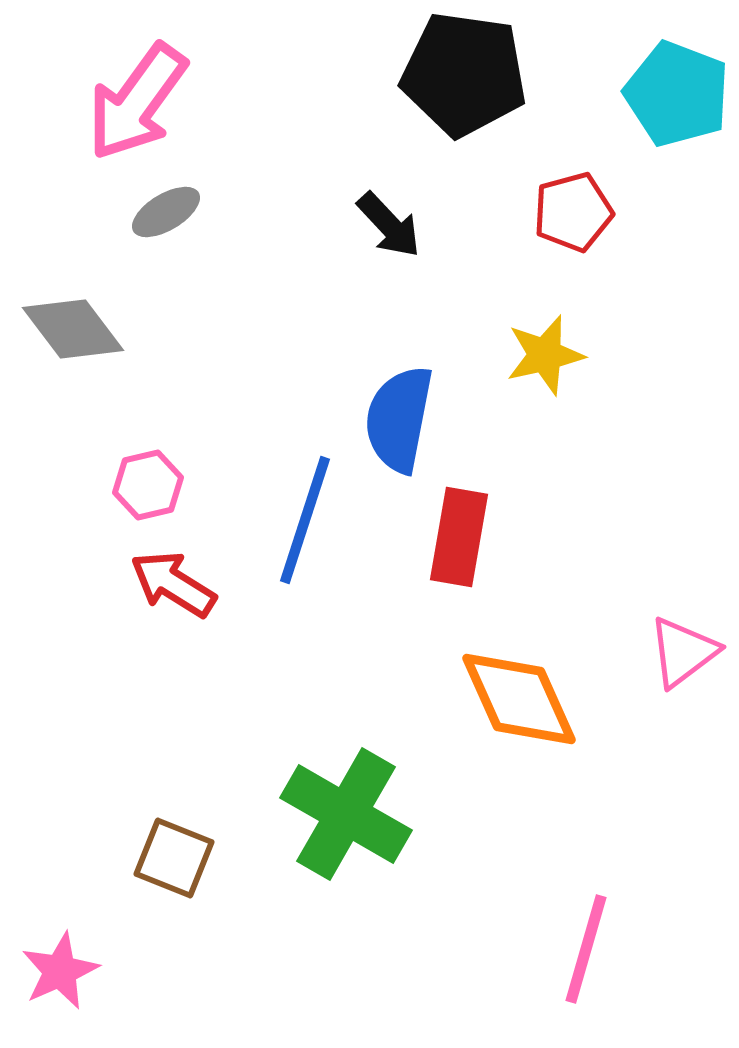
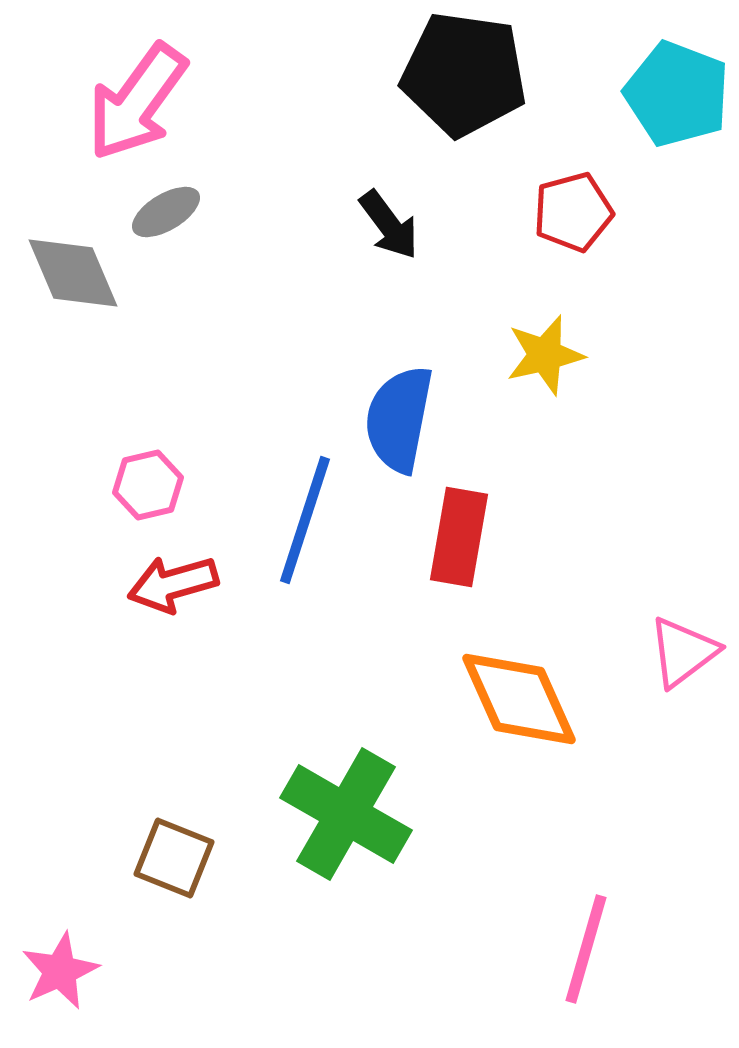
black arrow: rotated 6 degrees clockwise
gray diamond: moved 56 px up; rotated 14 degrees clockwise
red arrow: rotated 48 degrees counterclockwise
